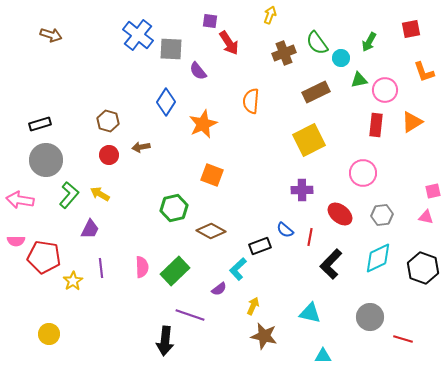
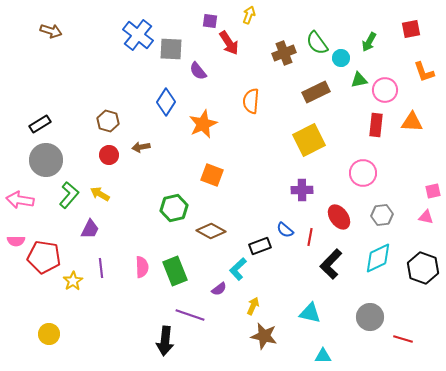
yellow arrow at (270, 15): moved 21 px left
brown arrow at (51, 35): moved 4 px up
orange triangle at (412, 122): rotated 35 degrees clockwise
black rectangle at (40, 124): rotated 15 degrees counterclockwise
red ellipse at (340, 214): moved 1 px left, 3 px down; rotated 15 degrees clockwise
green rectangle at (175, 271): rotated 68 degrees counterclockwise
